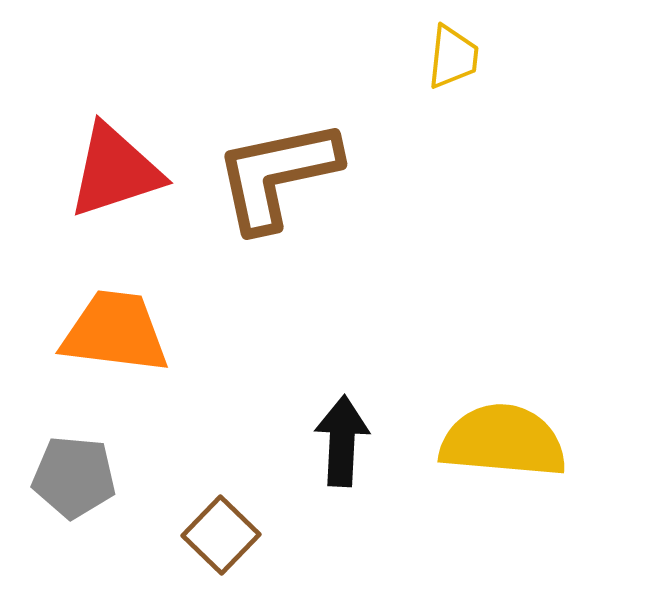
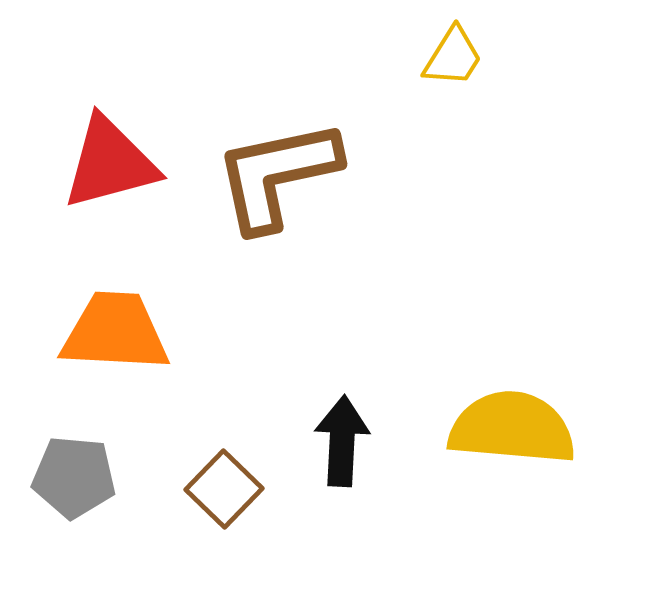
yellow trapezoid: rotated 26 degrees clockwise
red triangle: moved 5 px left, 8 px up; rotated 3 degrees clockwise
orange trapezoid: rotated 4 degrees counterclockwise
yellow semicircle: moved 9 px right, 13 px up
brown square: moved 3 px right, 46 px up
